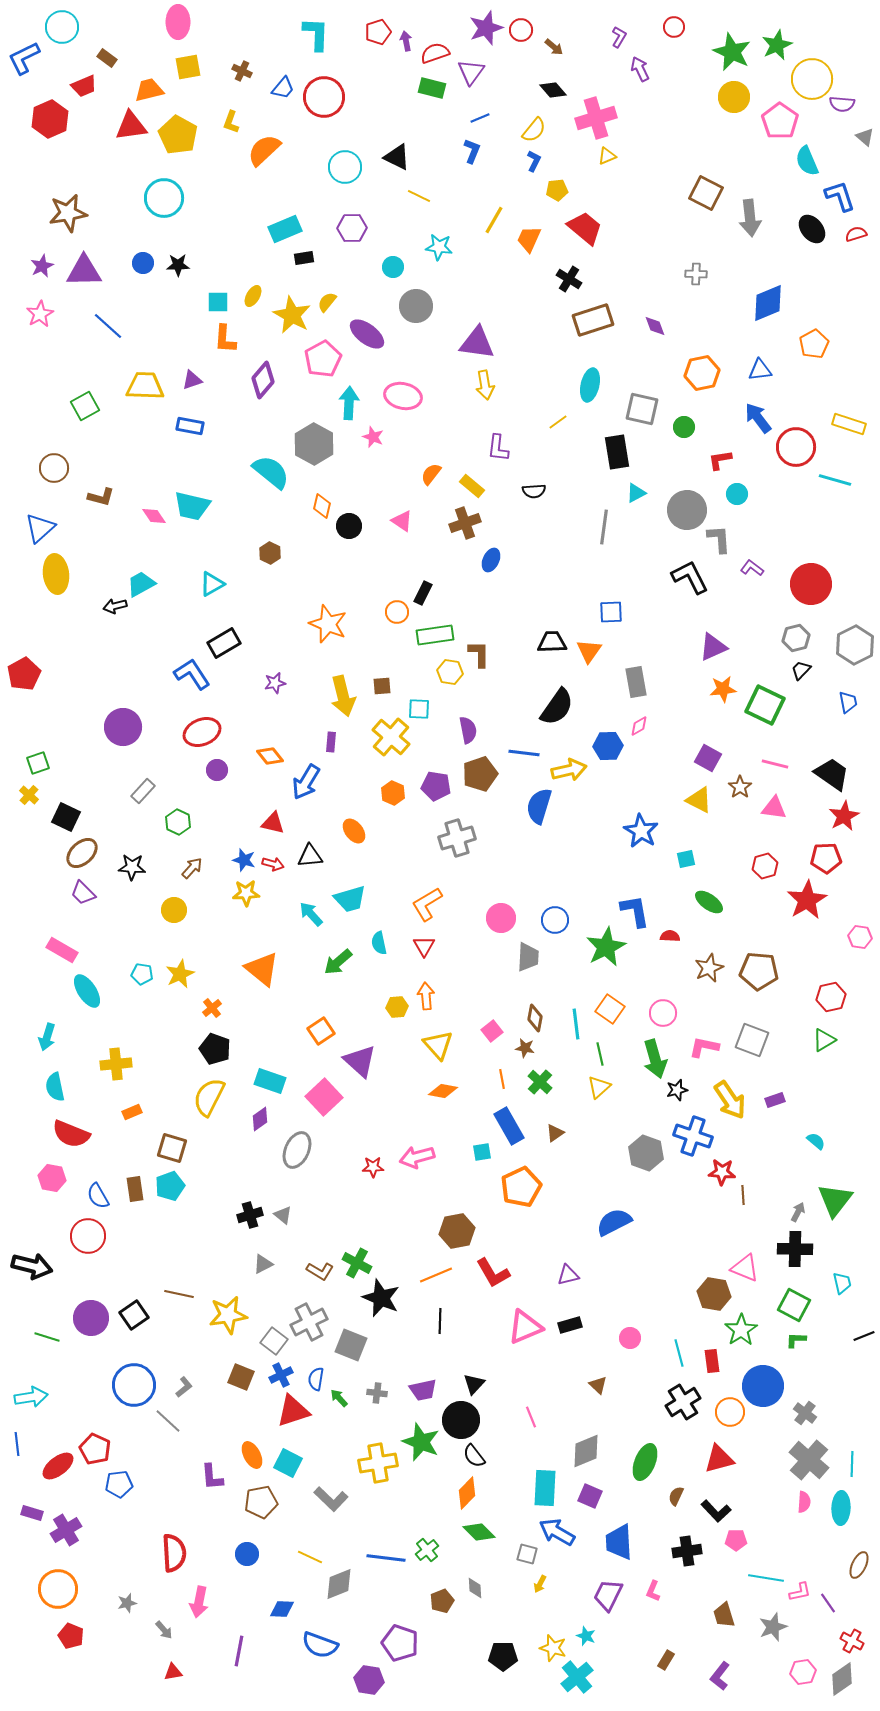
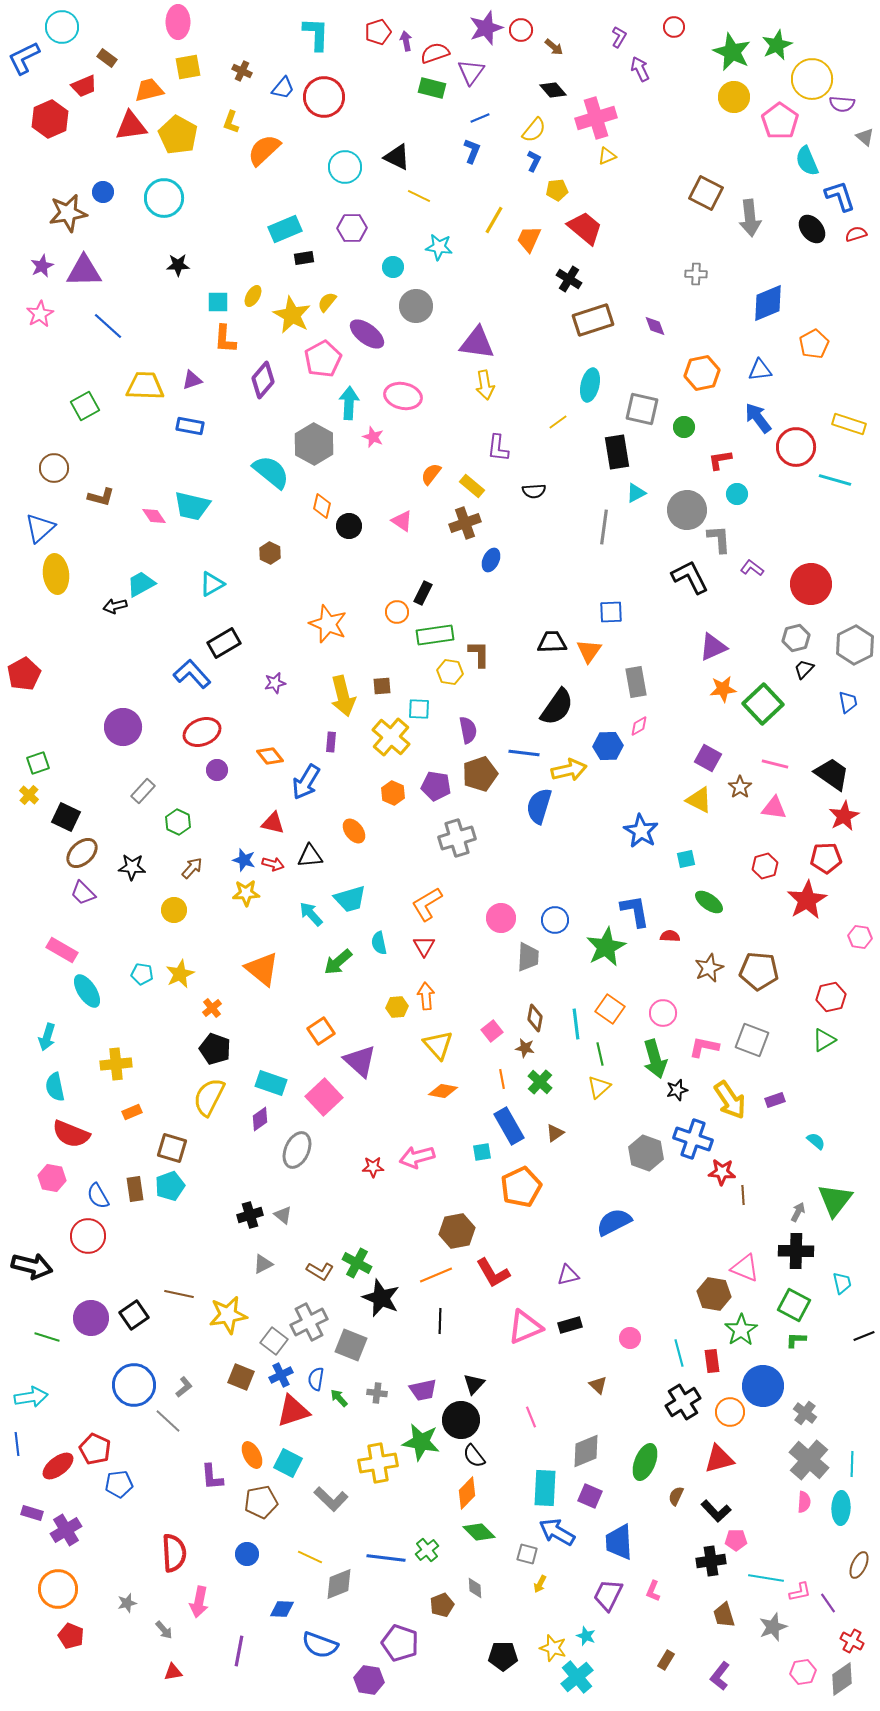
blue circle at (143, 263): moved 40 px left, 71 px up
black trapezoid at (801, 670): moved 3 px right, 1 px up
blue L-shape at (192, 674): rotated 9 degrees counterclockwise
green square at (765, 705): moved 2 px left, 1 px up; rotated 21 degrees clockwise
cyan rectangle at (270, 1081): moved 1 px right, 2 px down
blue cross at (693, 1136): moved 3 px down
black cross at (795, 1249): moved 1 px right, 2 px down
green star at (421, 1442): rotated 12 degrees counterclockwise
black cross at (687, 1551): moved 24 px right, 10 px down
brown pentagon at (442, 1601): moved 4 px down
